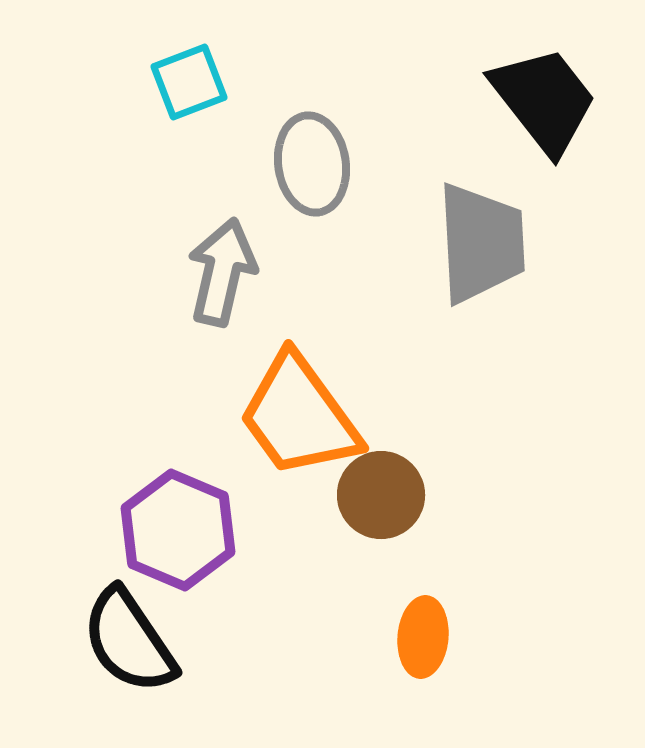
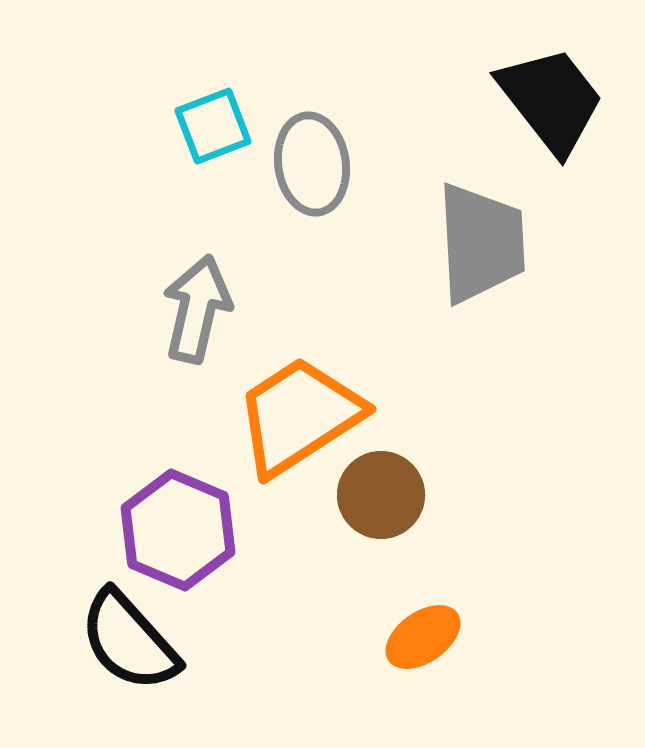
cyan square: moved 24 px right, 44 px down
black trapezoid: moved 7 px right
gray arrow: moved 25 px left, 37 px down
orange trapezoid: rotated 93 degrees clockwise
orange ellipse: rotated 50 degrees clockwise
black semicircle: rotated 8 degrees counterclockwise
